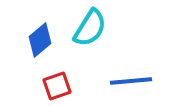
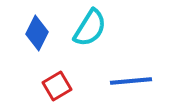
blue diamond: moved 3 px left, 7 px up; rotated 24 degrees counterclockwise
red square: rotated 12 degrees counterclockwise
